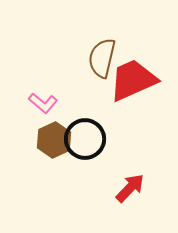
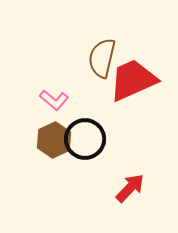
pink L-shape: moved 11 px right, 3 px up
